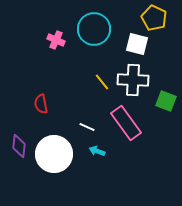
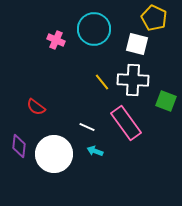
red semicircle: moved 5 px left, 3 px down; rotated 42 degrees counterclockwise
cyan arrow: moved 2 px left
